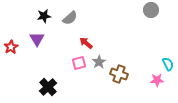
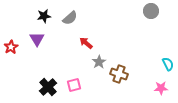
gray circle: moved 1 px down
pink square: moved 5 px left, 22 px down
pink star: moved 4 px right, 8 px down
